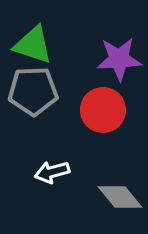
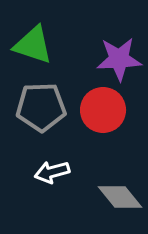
gray pentagon: moved 8 px right, 16 px down
